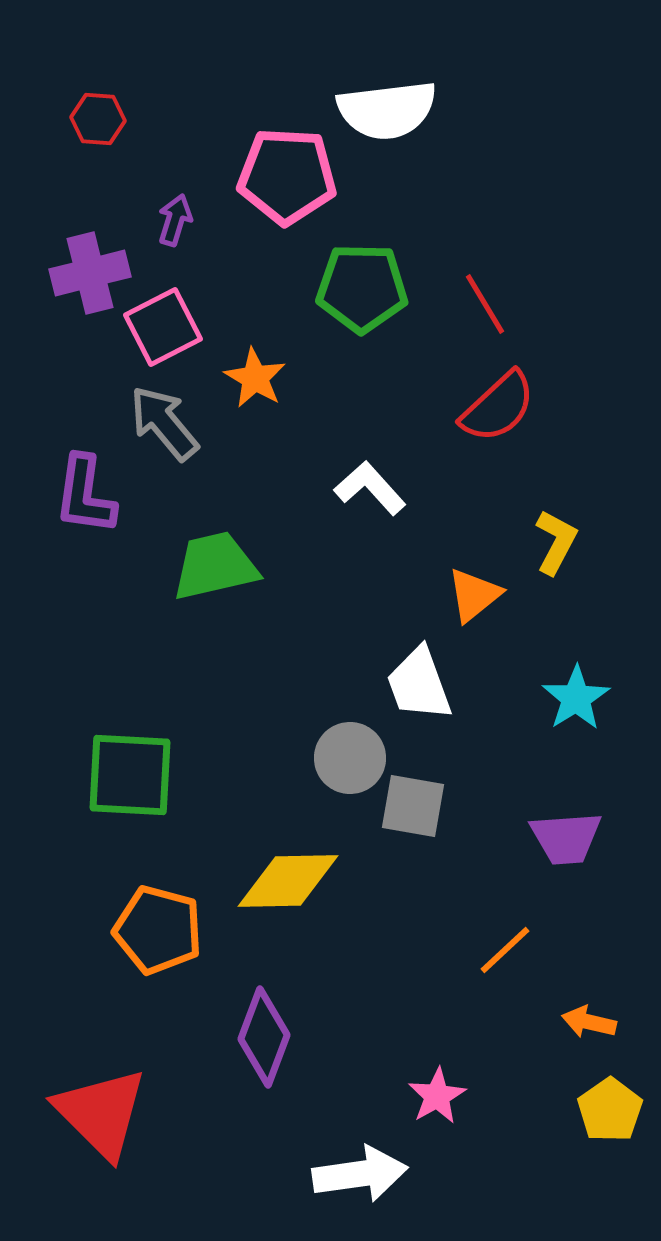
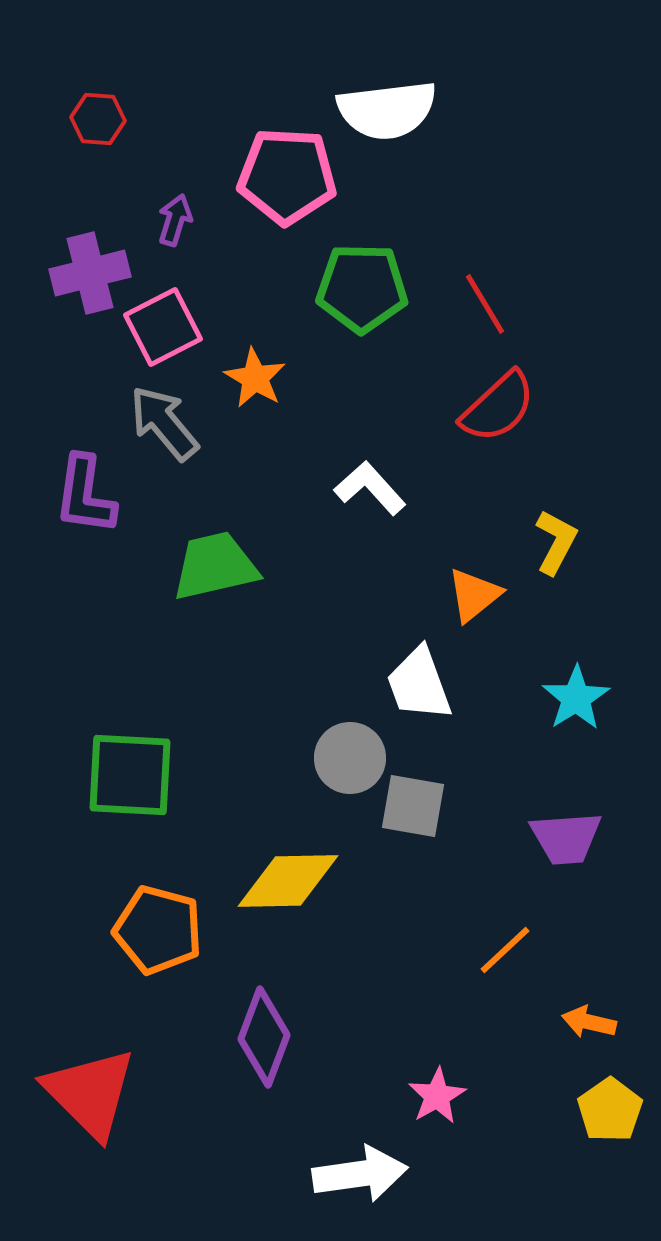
red triangle: moved 11 px left, 20 px up
